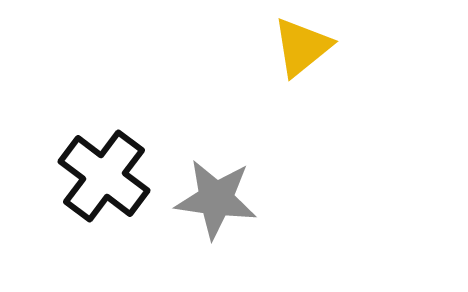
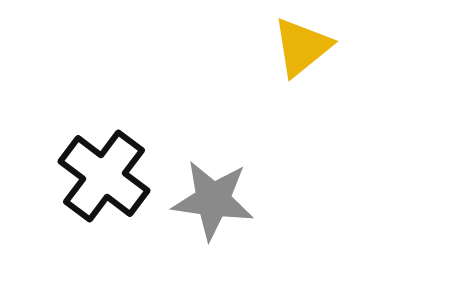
gray star: moved 3 px left, 1 px down
